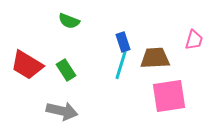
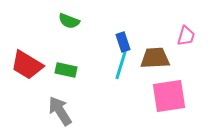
pink trapezoid: moved 8 px left, 4 px up
green rectangle: rotated 45 degrees counterclockwise
gray arrow: moved 2 px left; rotated 136 degrees counterclockwise
